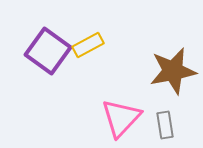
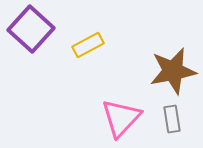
purple square: moved 17 px left, 22 px up; rotated 6 degrees clockwise
gray rectangle: moved 7 px right, 6 px up
